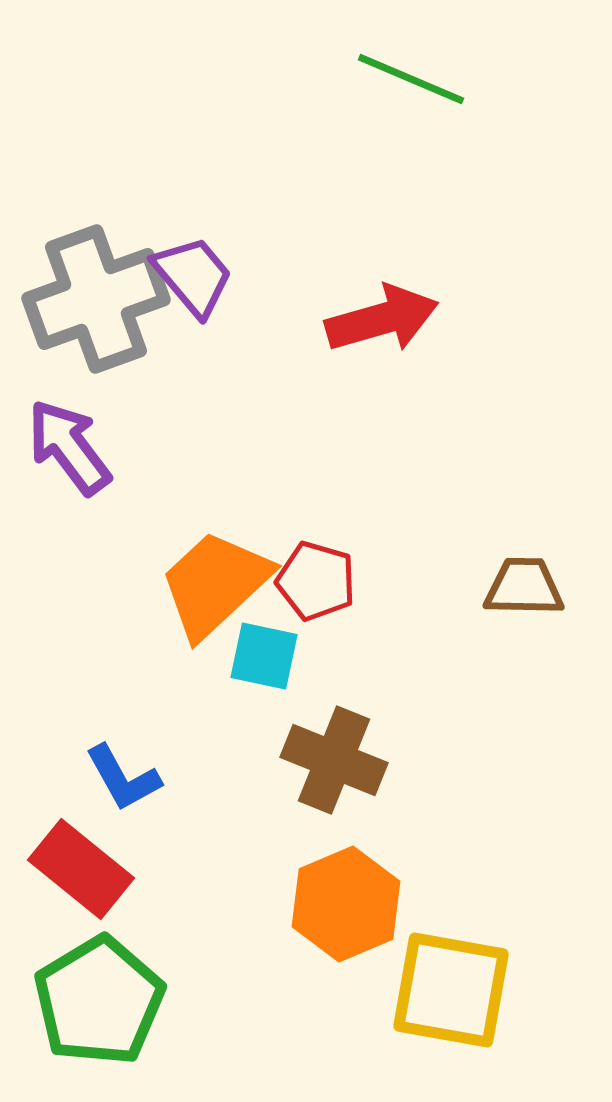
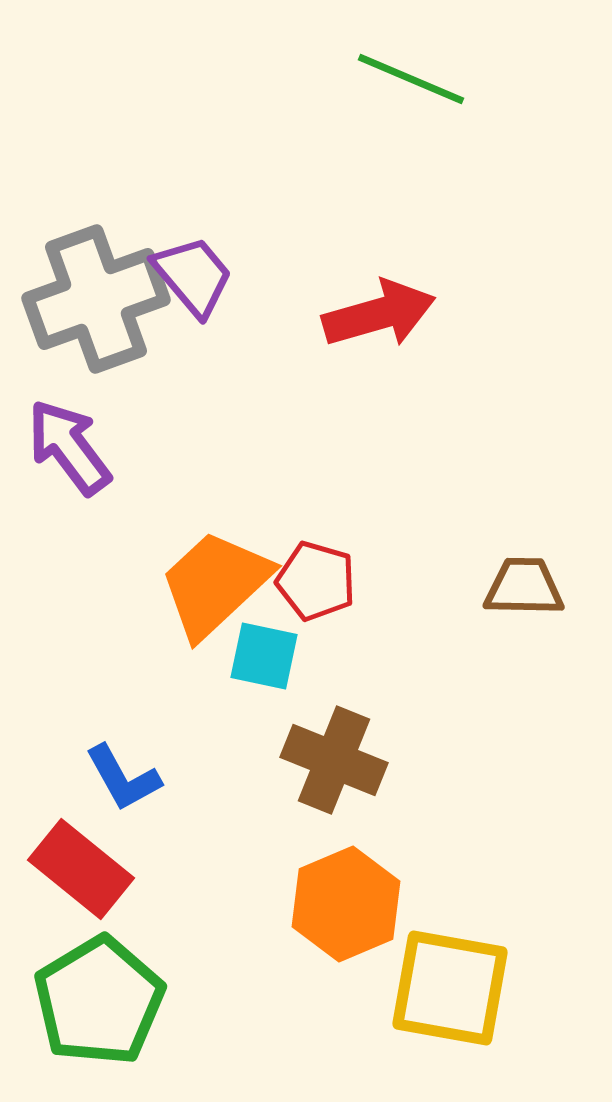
red arrow: moved 3 px left, 5 px up
yellow square: moved 1 px left, 2 px up
